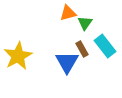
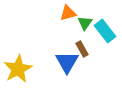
cyan rectangle: moved 15 px up
yellow star: moved 13 px down
